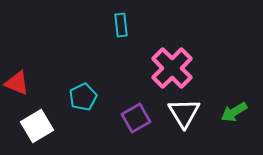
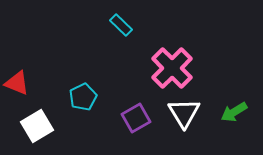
cyan rectangle: rotated 40 degrees counterclockwise
